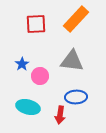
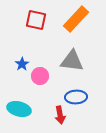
red square: moved 4 px up; rotated 15 degrees clockwise
cyan ellipse: moved 9 px left, 2 px down
red arrow: rotated 18 degrees counterclockwise
